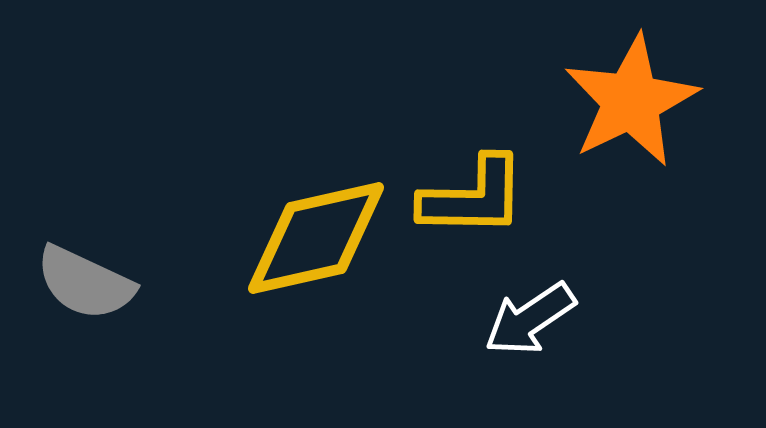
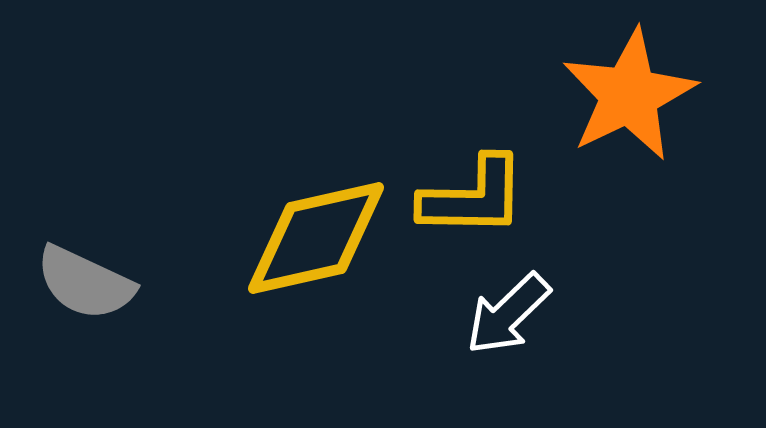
orange star: moved 2 px left, 6 px up
white arrow: moved 22 px left, 5 px up; rotated 10 degrees counterclockwise
